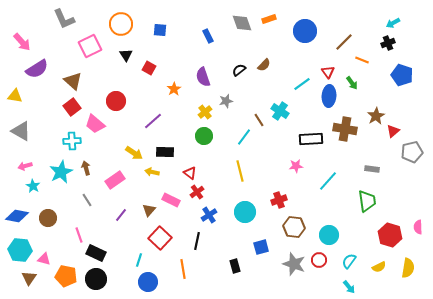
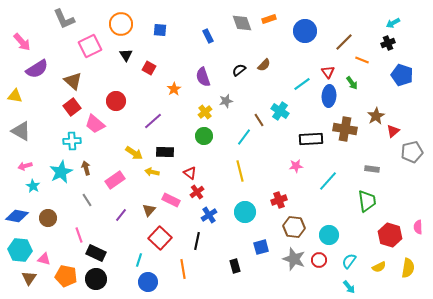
gray star at (294, 264): moved 5 px up
